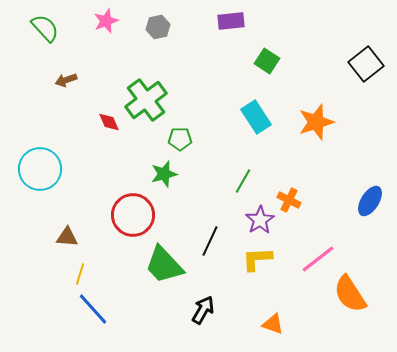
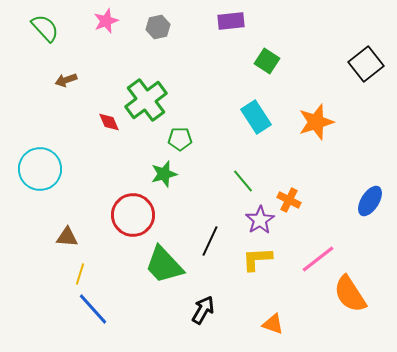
green line: rotated 70 degrees counterclockwise
